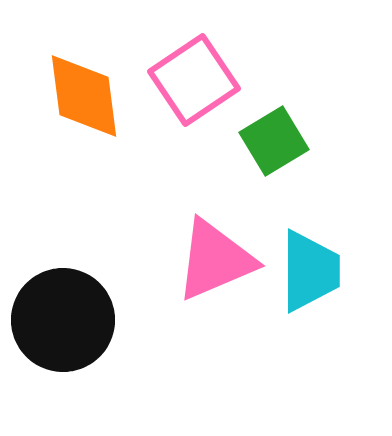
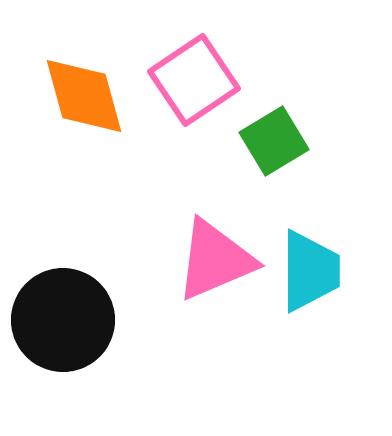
orange diamond: rotated 8 degrees counterclockwise
